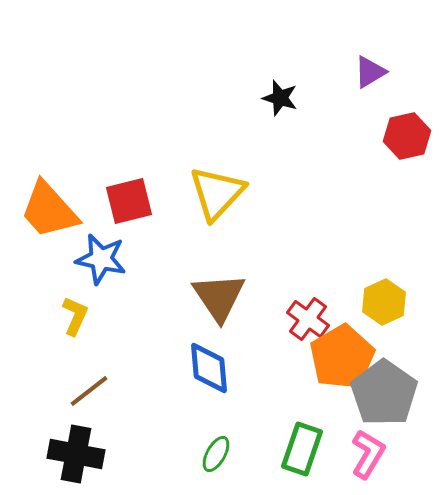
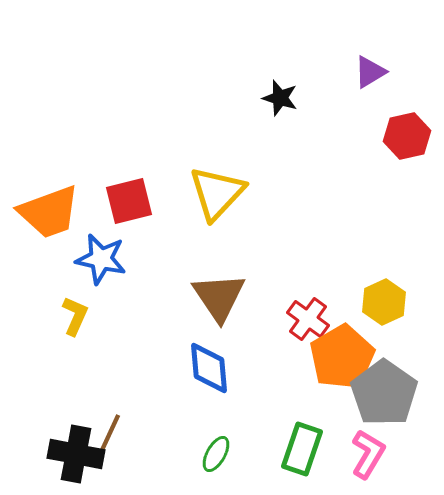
orange trapezoid: moved 2 px down; rotated 68 degrees counterclockwise
brown line: moved 20 px right, 44 px down; rotated 27 degrees counterclockwise
